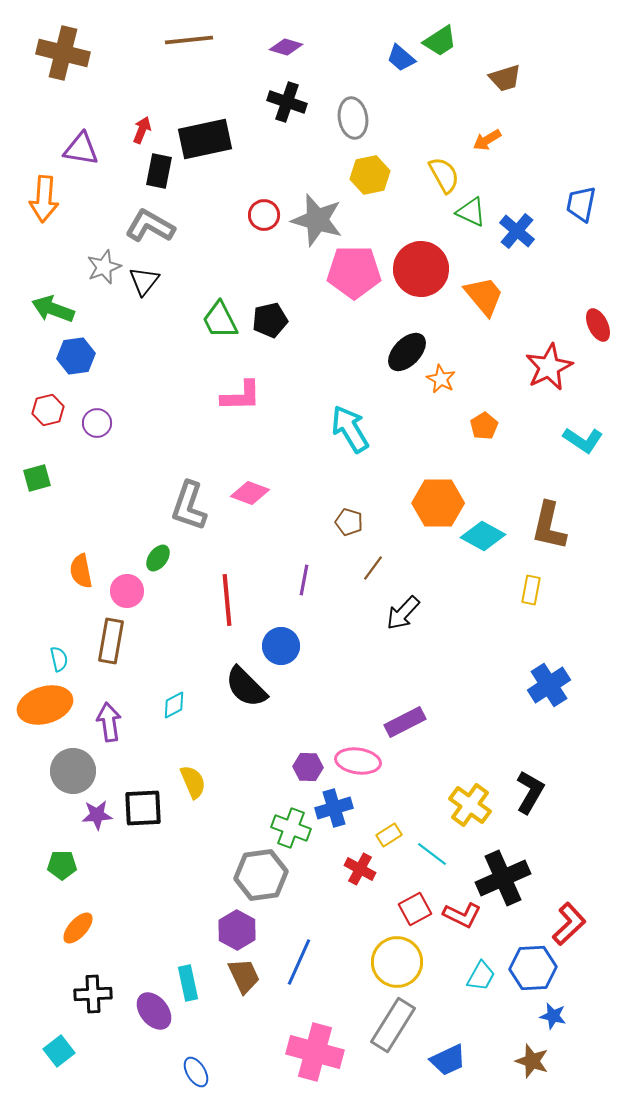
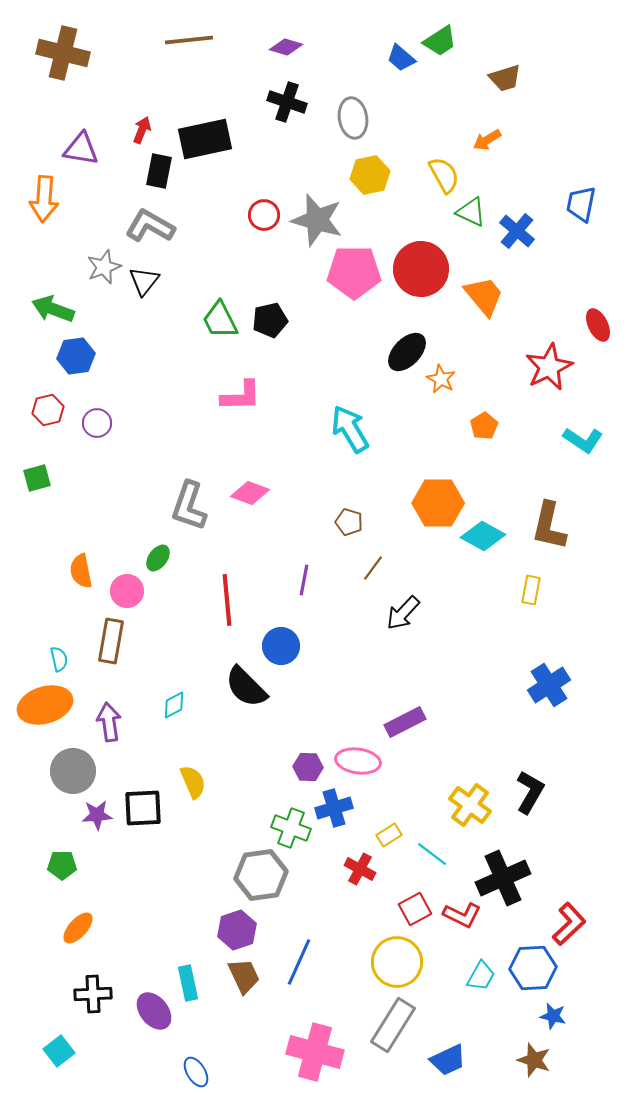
purple hexagon at (237, 930): rotated 12 degrees clockwise
brown star at (532, 1061): moved 2 px right, 1 px up
